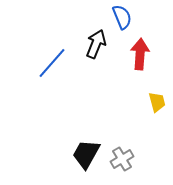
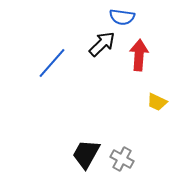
blue semicircle: rotated 120 degrees clockwise
black arrow: moved 6 px right; rotated 24 degrees clockwise
red arrow: moved 1 px left, 1 px down
yellow trapezoid: rotated 130 degrees clockwise
gray cross: rotated 30 degrees counterclockwise
